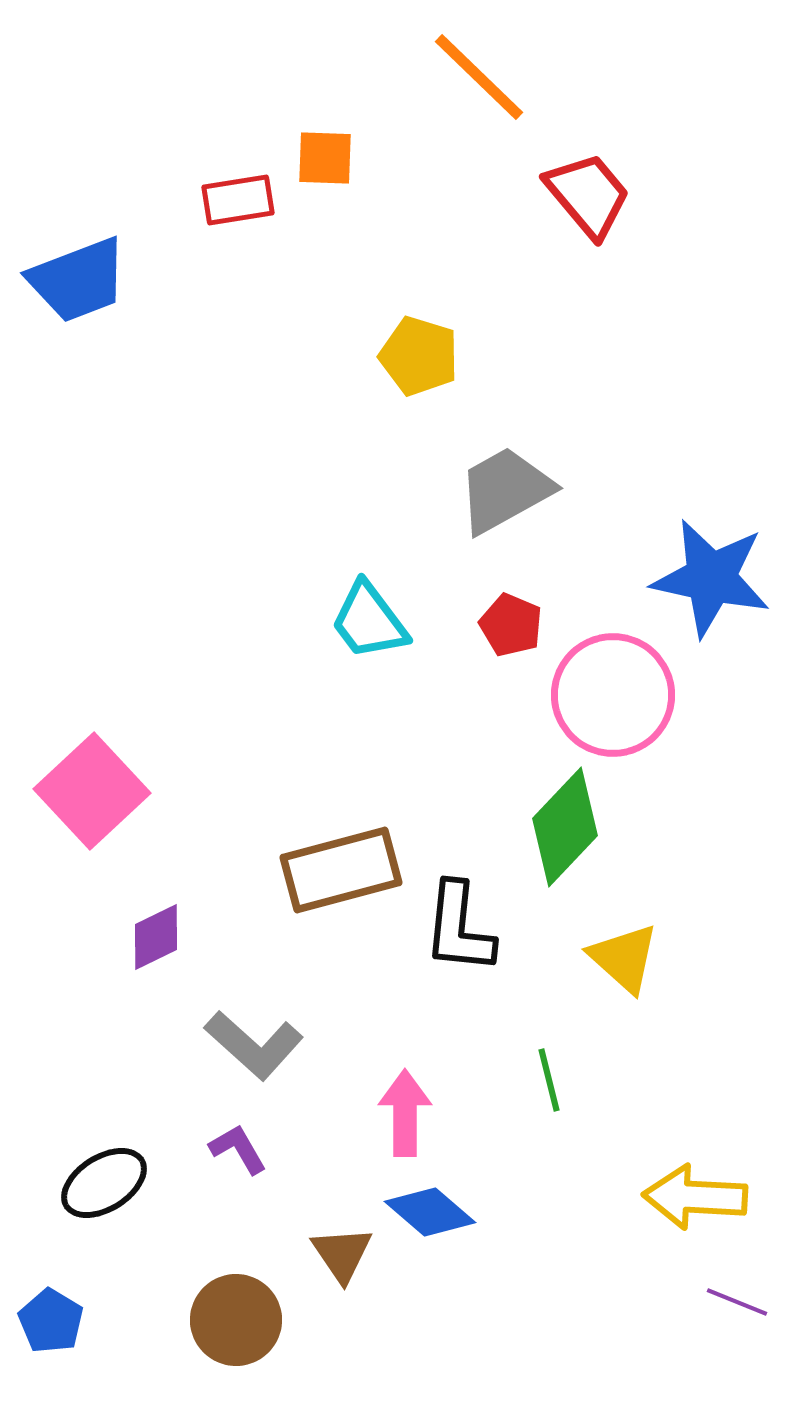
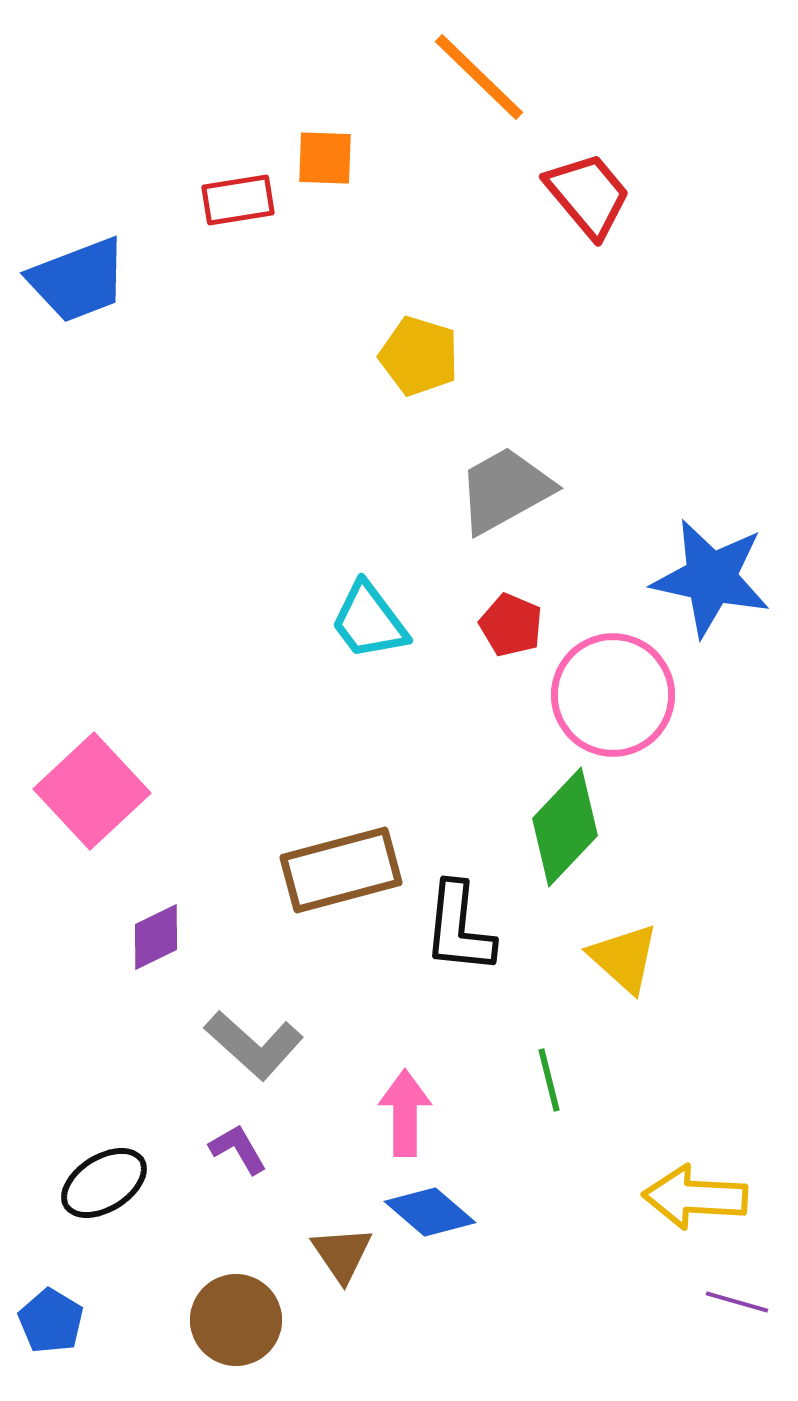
purple line: rotated 6 degrees counterclockwise
